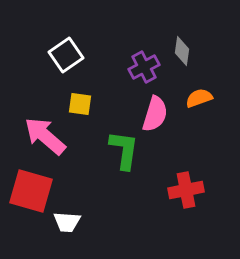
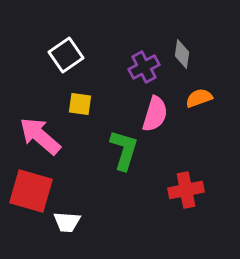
gray diamond: moved 3 px down
pink arrow: moved 5 px left
green L-shape: rotated 9 degrees clockwise
